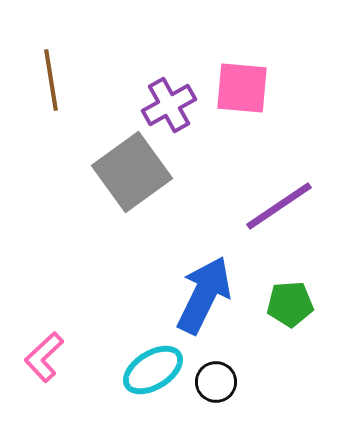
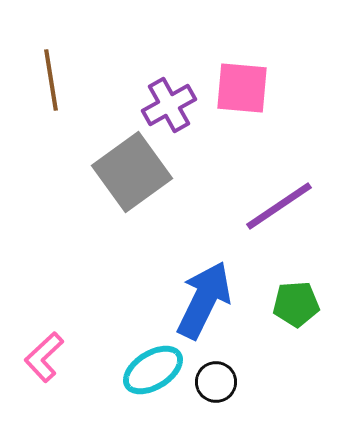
blue arrow: moved 5 px down
green pentagon: moved 6 px right
